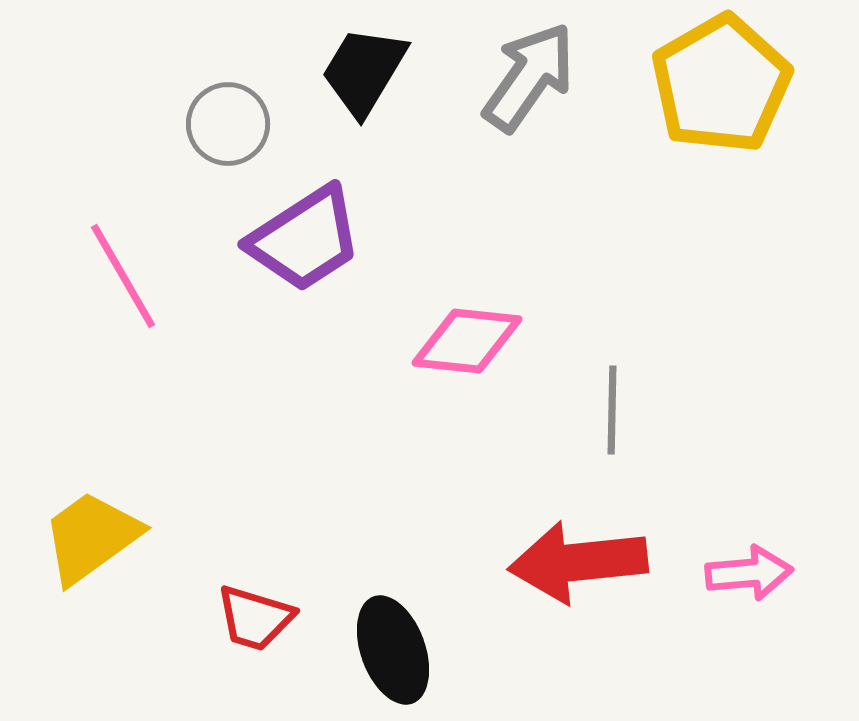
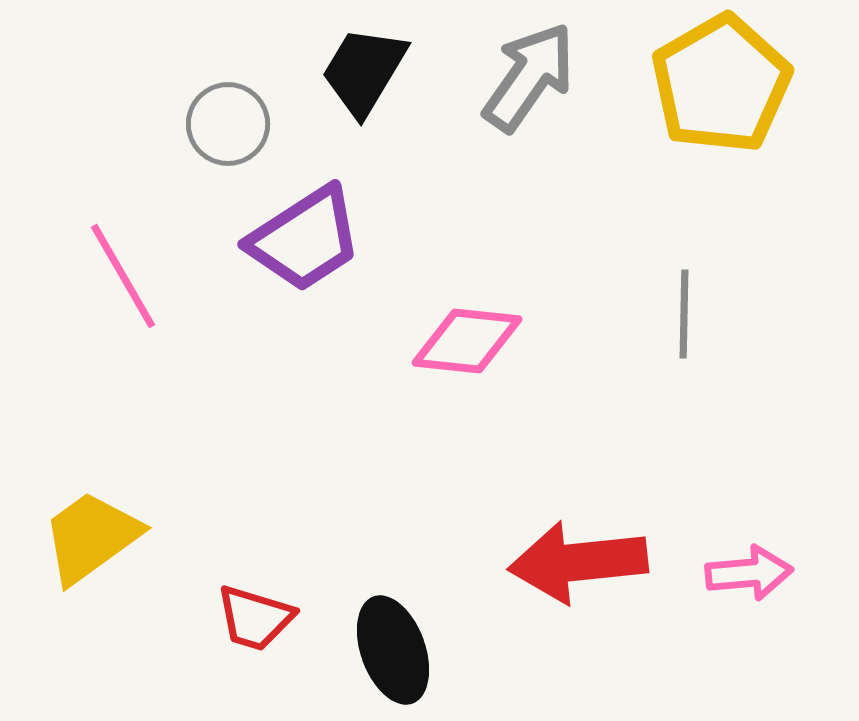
gray line: moved 72 px right, 96 px up
